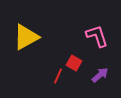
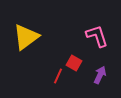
yellow triangle: rotated 8 degrees counterclockwise
purple arrow: rotated 24 degrees counterclockwise
